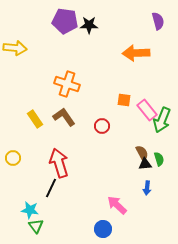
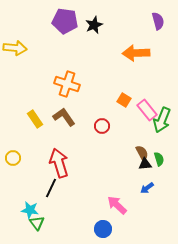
black star: moved 5 px right; rotated 24 degrees counterclockwise
orange square: rotated 24 degrees clockwise
blue arrow: rotated 48 degrees clockwise
green triangle: moved 1 px right, 3 px up
